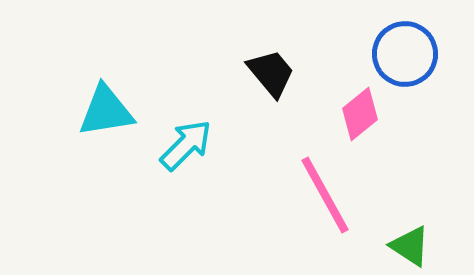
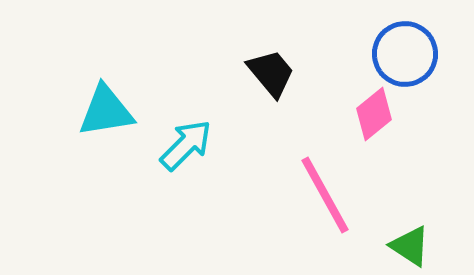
pink diamond: moved 14 px right
